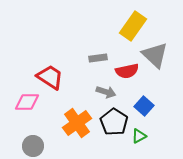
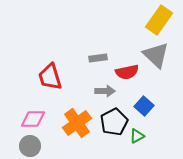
yellow rectangle: moved 26 px right, 6 px up
gray triangle: moved 1 px right
red semicircle: moved 1 px down
red trapezoid: rotated 140 degrees counterclockwise
gray arrow: moved 1 px left, 1 px up; rotated 18 degrees counterclockwise
pink diamond: moved 6 px right, 17 px down
black pentagon: rotated 12 degrees clockwise
green triangle: moved 2 px left
gray circle: moved 3 px left
